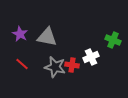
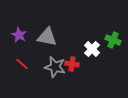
purple star: moved 1 px left, 1 px down
white cross: moved 1 px right, 8 px up; rotated 21 degrees counterclockwise
red cross: moved 1 px up
